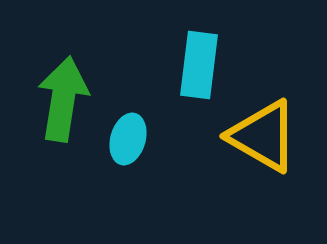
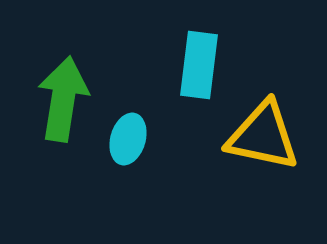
yellow triangle: rotated 18 degrees counterclockwise
